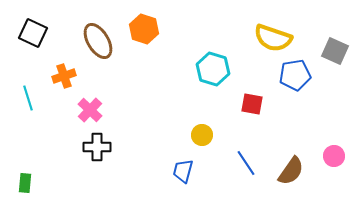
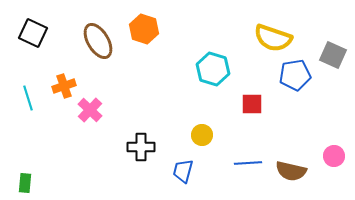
gray square: moved 2 px left, 4 px down
orange cross: moved 10 px down
red square: rotated 10 degrees counterclockwise
black cross: moved 44 px right
blue line: moved 2 px right; rotated 60 degrees counterclockwise
brown semicircle: rotated 68 degrees clockwise
